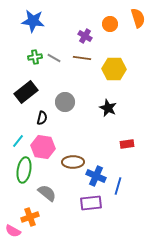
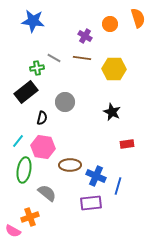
green cross: moved 2 px right, 11 px down
black star: moved 4 px right, 4 px down
brown ellipse: moved 3 px left, 3 px down
